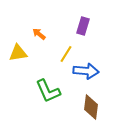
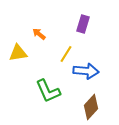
purple rectangle: moved 2 px up
brown diamond: rotated 35 degrees clockwise
